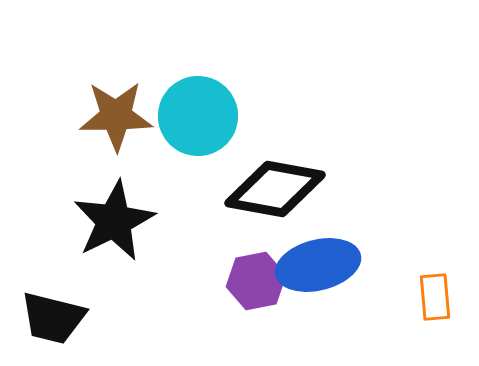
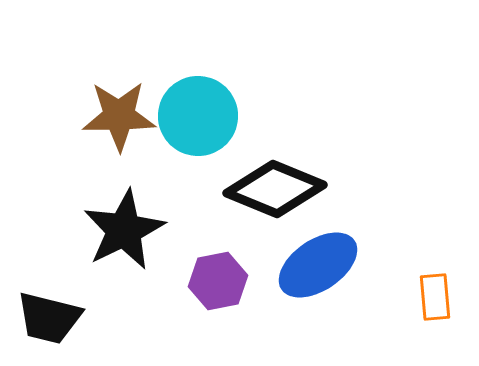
brown star: moved 3 px right
black diamond: rotated 12 degrees clockwise
black star: moved 10 px right, 9 px down
blue ellipse: rotated 20 degrees counterclockwise
purple hexagon: moved 38 px left
black trapezoid: moved 4 px left
